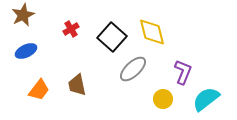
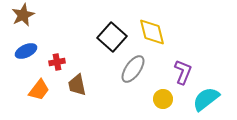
red cross: moved 14 px left, 33 px down; rotated 21 degrees clockwise
gray ellipse: rotated 12 degrees counterclockwise
